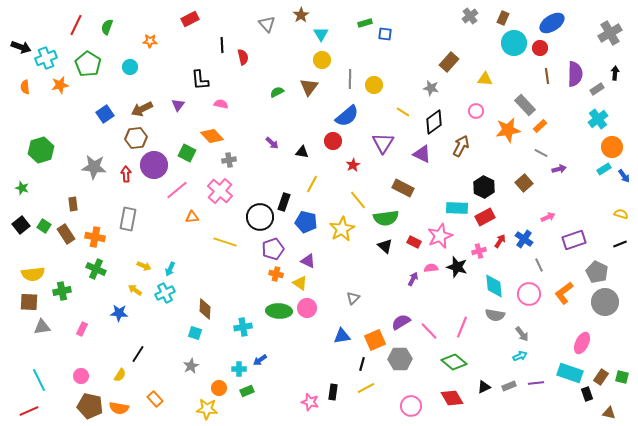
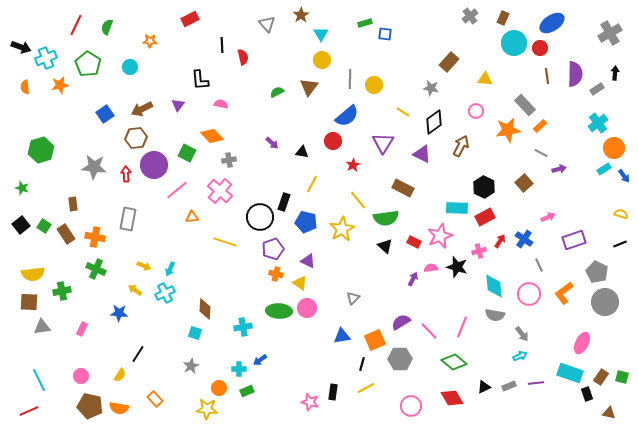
cyan cross at (598, 119): moved 4 px down
orange circle at (612, 147): moved 2 px right, 1 px down
